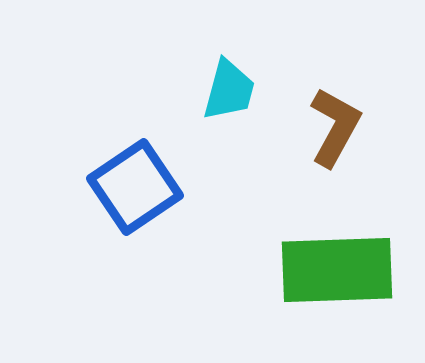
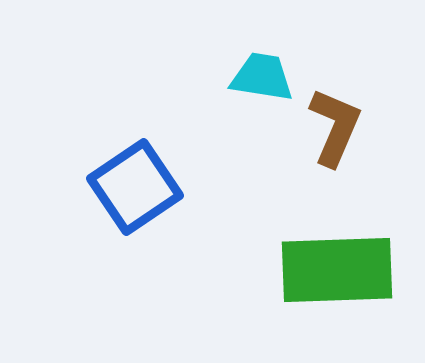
cyan trapezoid: moved 33 px right, 13 px up; rotated 96 degrees counterclockwise
brown L-shape: rotated 6 degrees counterclockwise
